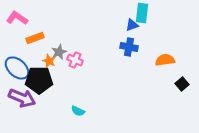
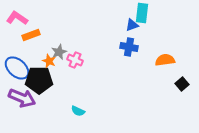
orange rectangle: moved 4 px left, 3 px up
